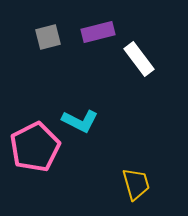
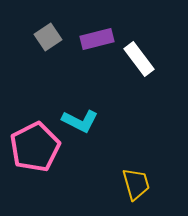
purple rectangle: moved 1 px left, 7 px down
gray square: rotated 20 degrees counterclockwise
